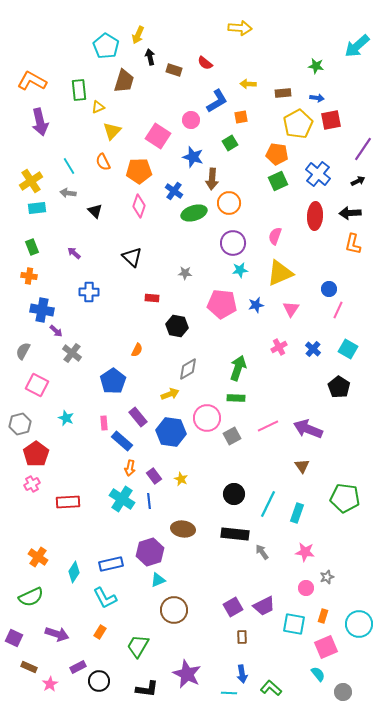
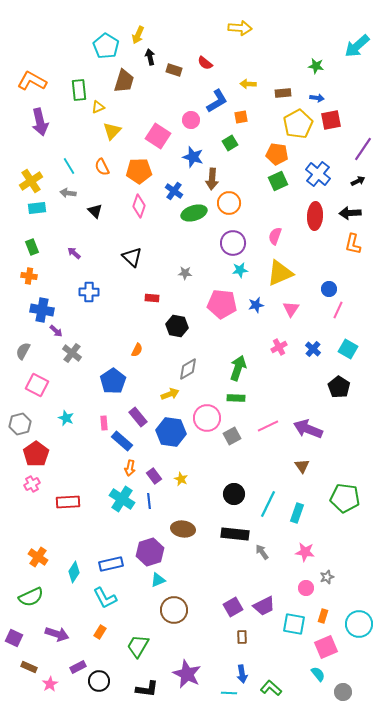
orange semicircle at (103, 162): moved 1 px left, 5 px down
